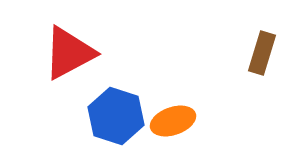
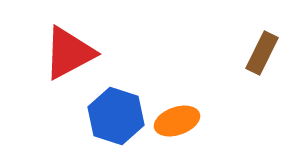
brown rectangle: rotated 9 degrees clockwise
orange ellipse: moved 4 px right
